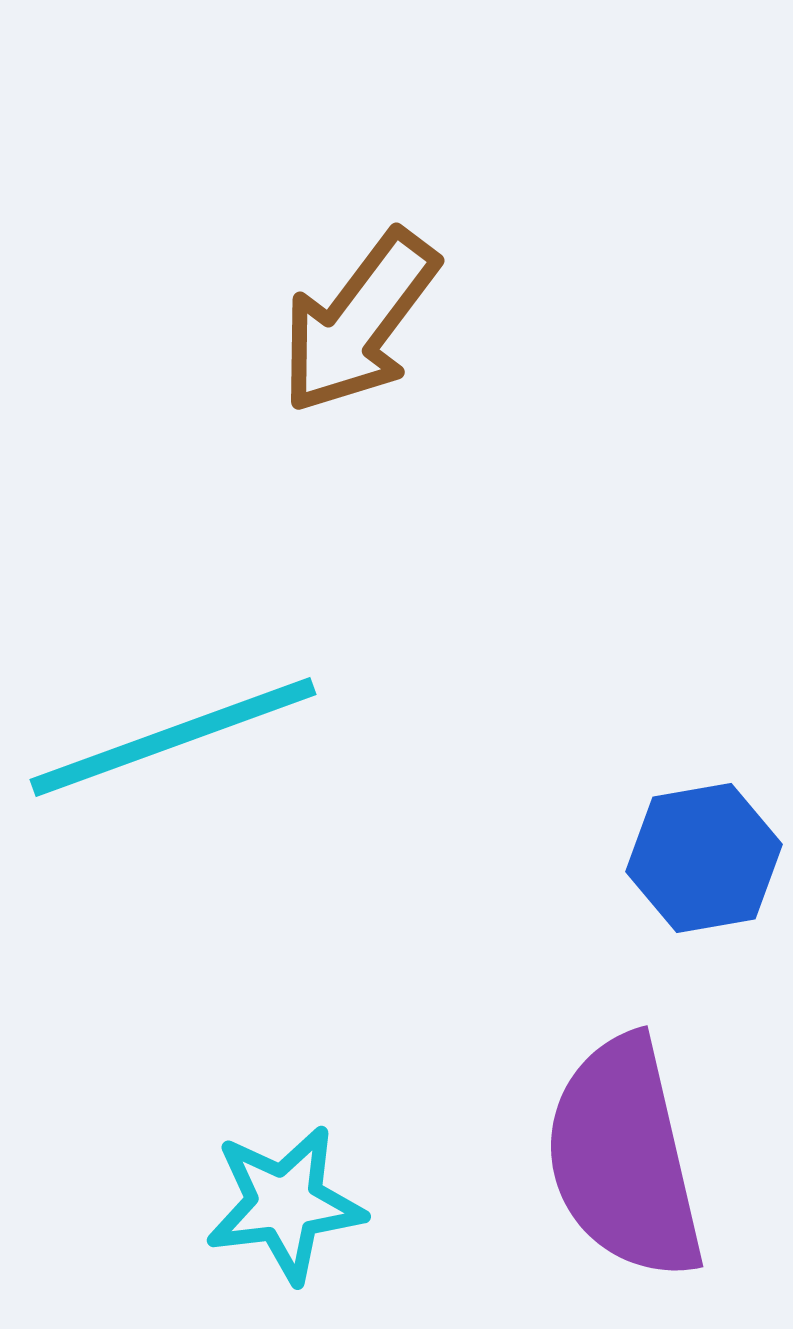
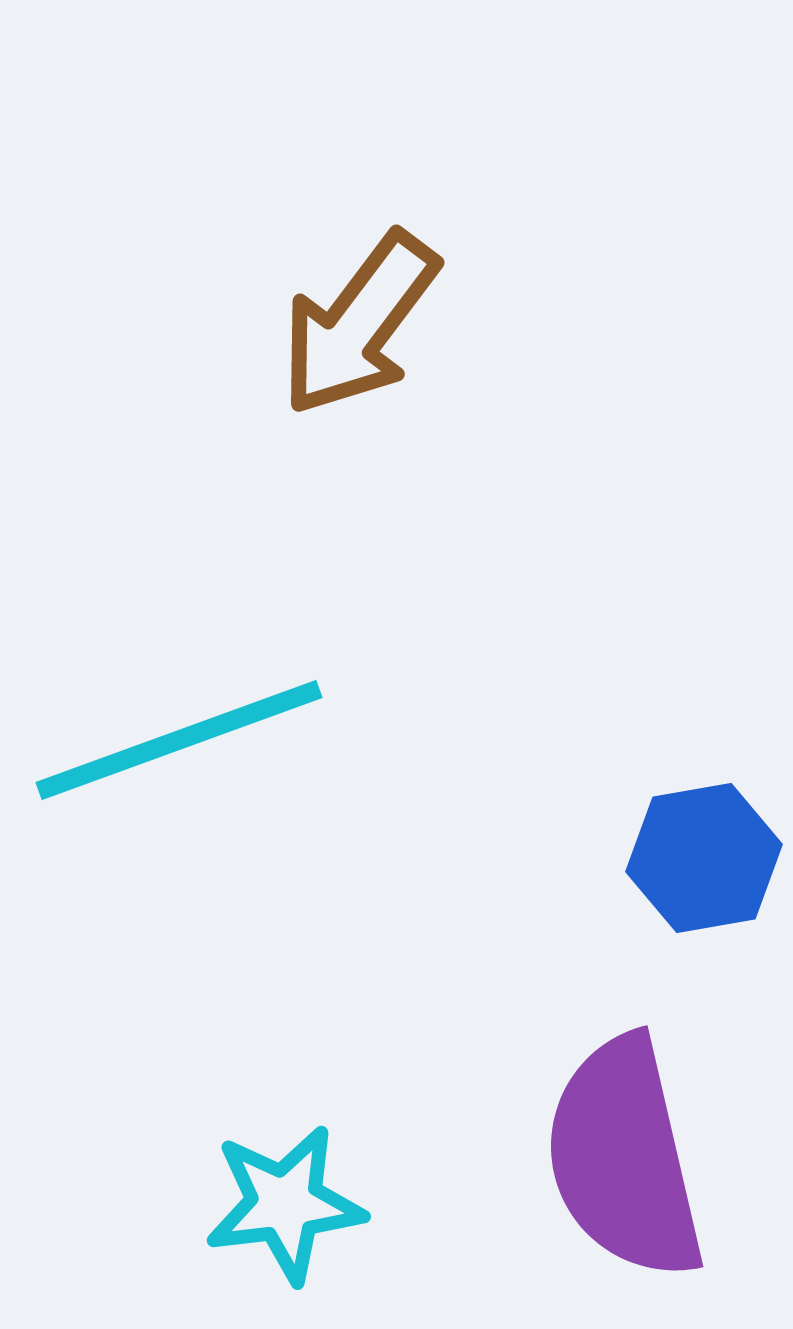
brown arrow: moved 2 px down
cyan line: moved 6 px right, 3 px down
